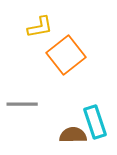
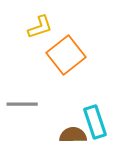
yellow L-shape: rotated 8 degrees counterclockwise
